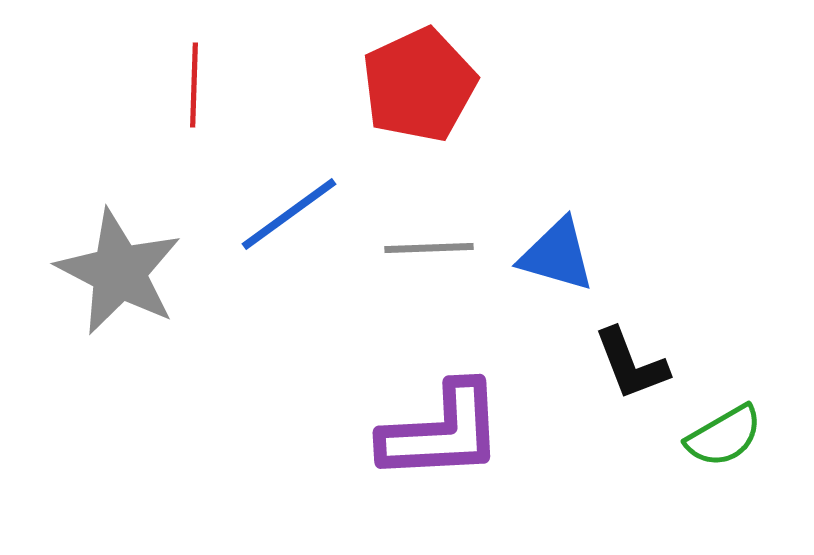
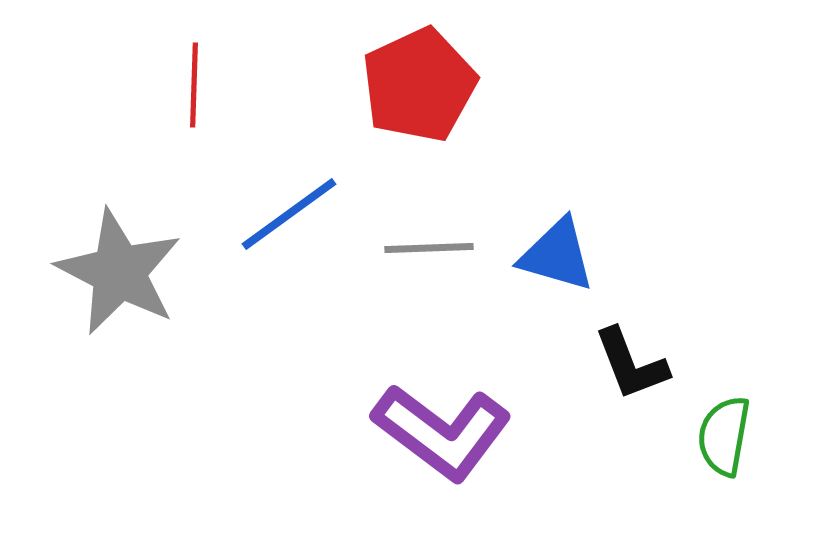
purple L-shape: rotated 40 degrees clockwise
green semicircle: rotated 130 degrees clockwise
